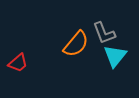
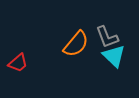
gray L-shape: moved 3 px right, 4 px down
cyan triangle: moved 1 px left; rotated 25 degrees counterclockwise
